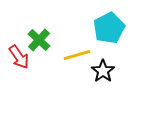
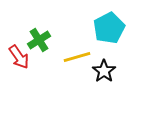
green cross: rotated 15 degrees clockwise
yellow line: moved 2 px down
black star: moved 1 px right
